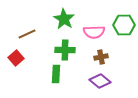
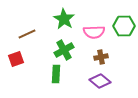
green hexagon: moved 1 px down
green cross: moved 1 px left; rotated 30 degrees counterclockwise
red square: moved 1 px down; rotated 21 degrees clockwise
